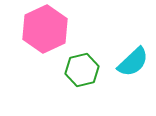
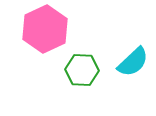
green hexagon: rotated 16 degrees clockwise
